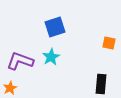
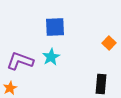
blue square: rotated 15 degrees clockwise
orange square: rotated 32 degrees clockwise
